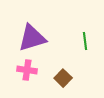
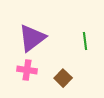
purple triangle: rotated 20 degrees counterclockwise
